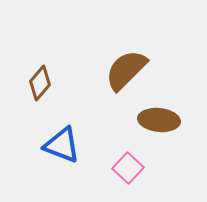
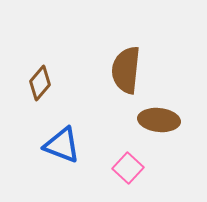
brown semicircle: rotated 39 degrees counterclockwise
